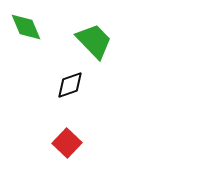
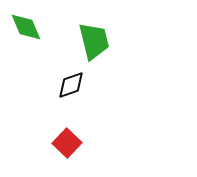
green trapezoid: rotated 30 degrees clockwise
black diamond: moved 1 px right
